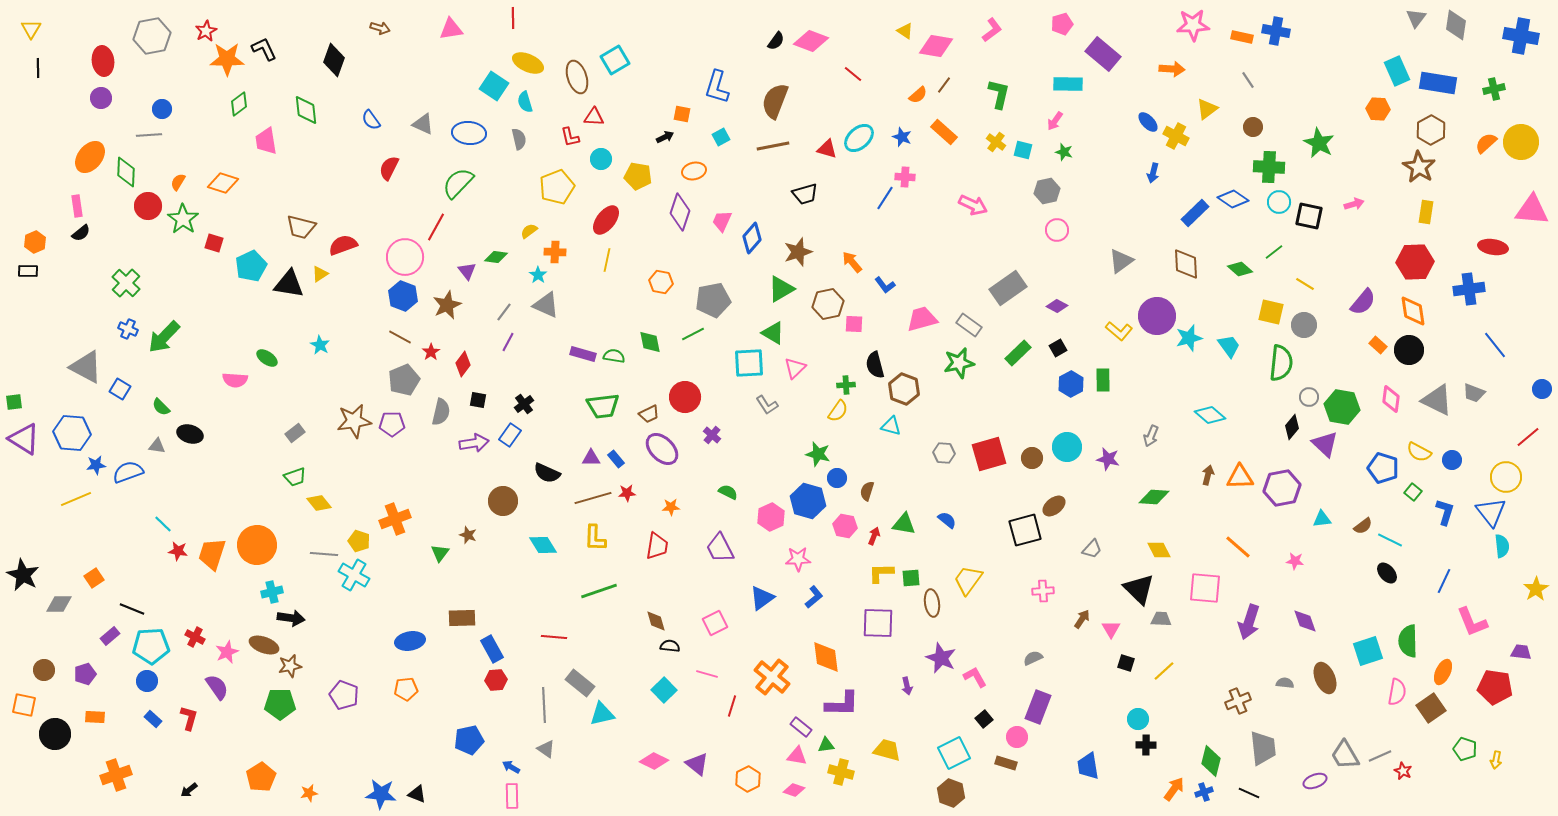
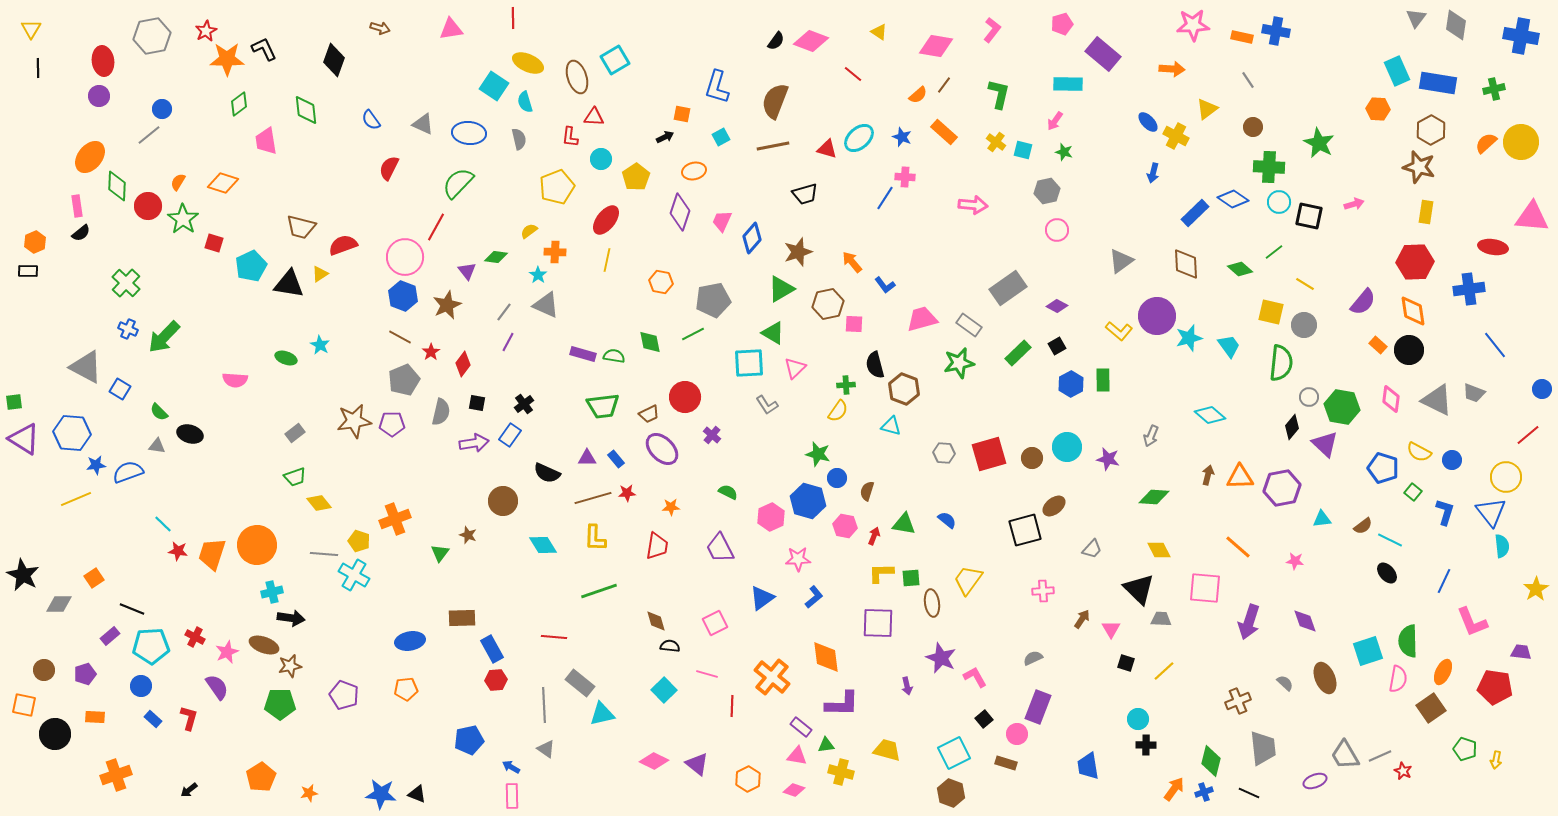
pink L-shape at (992, 30): rotated 15 degrees counterclockwise
yellow triangle at (905, 31): moved 26 px left, 1 px down
purple circle at (101, 98): moved 2 px left, 2 px up
gray line at (149, 135): rotated 35 degrees counterclockwise
red L-shape at (570, 137): rotated 20 degrees clockwise
brown star at (1419, 167): rotated 16 degrees counterclockwise
green diamond at (126, 172): moved 9 px left, 14 px down
yellow pentagon at (638, 176): moved 2 px left, 1 px down; rotated 28 degrees clockwise
pink arrow at (973, 205): rotated 20 degrees counterclockwise
pink triangle at (1532, 210): moved 7 px down
black square at (1058, 348): moved 1 px left, 2 px up
green ellipse at (267, 358): moved 19 px right; rotated 15 degrees counterclockwise
black square at (478, 400): moved 1 px left, 3 px down
green semicircle at (161, 407): moved 2 px left, 5 px down
red line at (1528, 437): moved 2 px up
purple triangle at (591, 458): moved 4 px left
blue circle at (147, 681): moved 6 px left, 5 px down
gray semicircle at (1285, 683): rotated 36 degrees clockwise
pink semicircle at (1397, 692): moved 1 px right, 13 px up
red line at (732, 706): rotated 15 degrees counterclockwise
pink circle at (1017, 737): moved 3 px up
